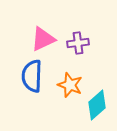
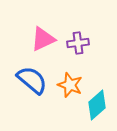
blue semicircle: moved 4 px down; rotated 128 degrees clockwise
